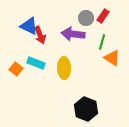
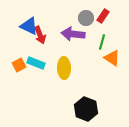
orange square: moved 3 px right, 4 px up; rotated 24 degrees clockwise
